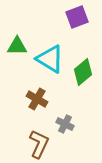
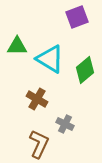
green diamond: moved 2 px right, 2 px up
